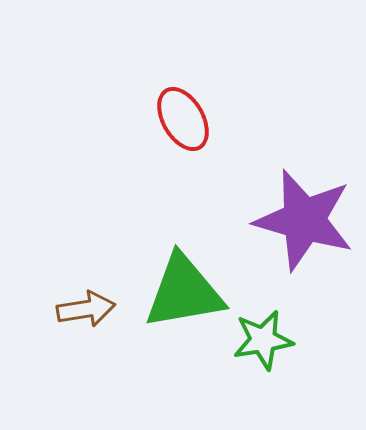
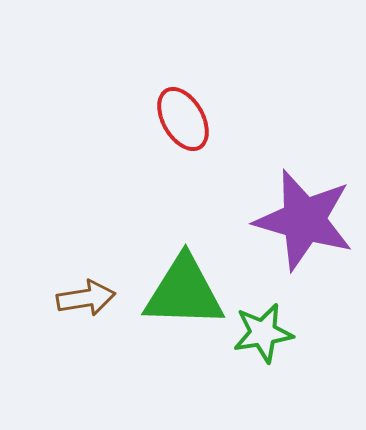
green triangle: rotated 12 degrees clockwise
brown arrow: moved 11 px up
green star: moved 7 px up
